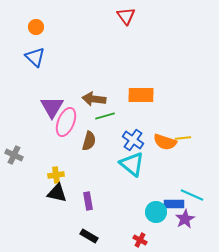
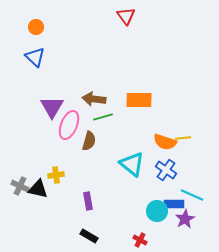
orange rectangle: moved 2 px left, 5 px down
green line: moved 2 px left, 1 px down
pink ellipse: moved 3 px right, 3 px down
blue cross: moved 33 px right, 30 px down
gray cross: moved 6 px right, 31 px down
black triangle: moved 19 px left, 4 px up
cyan circle: moved 1 px right, 1 px up
